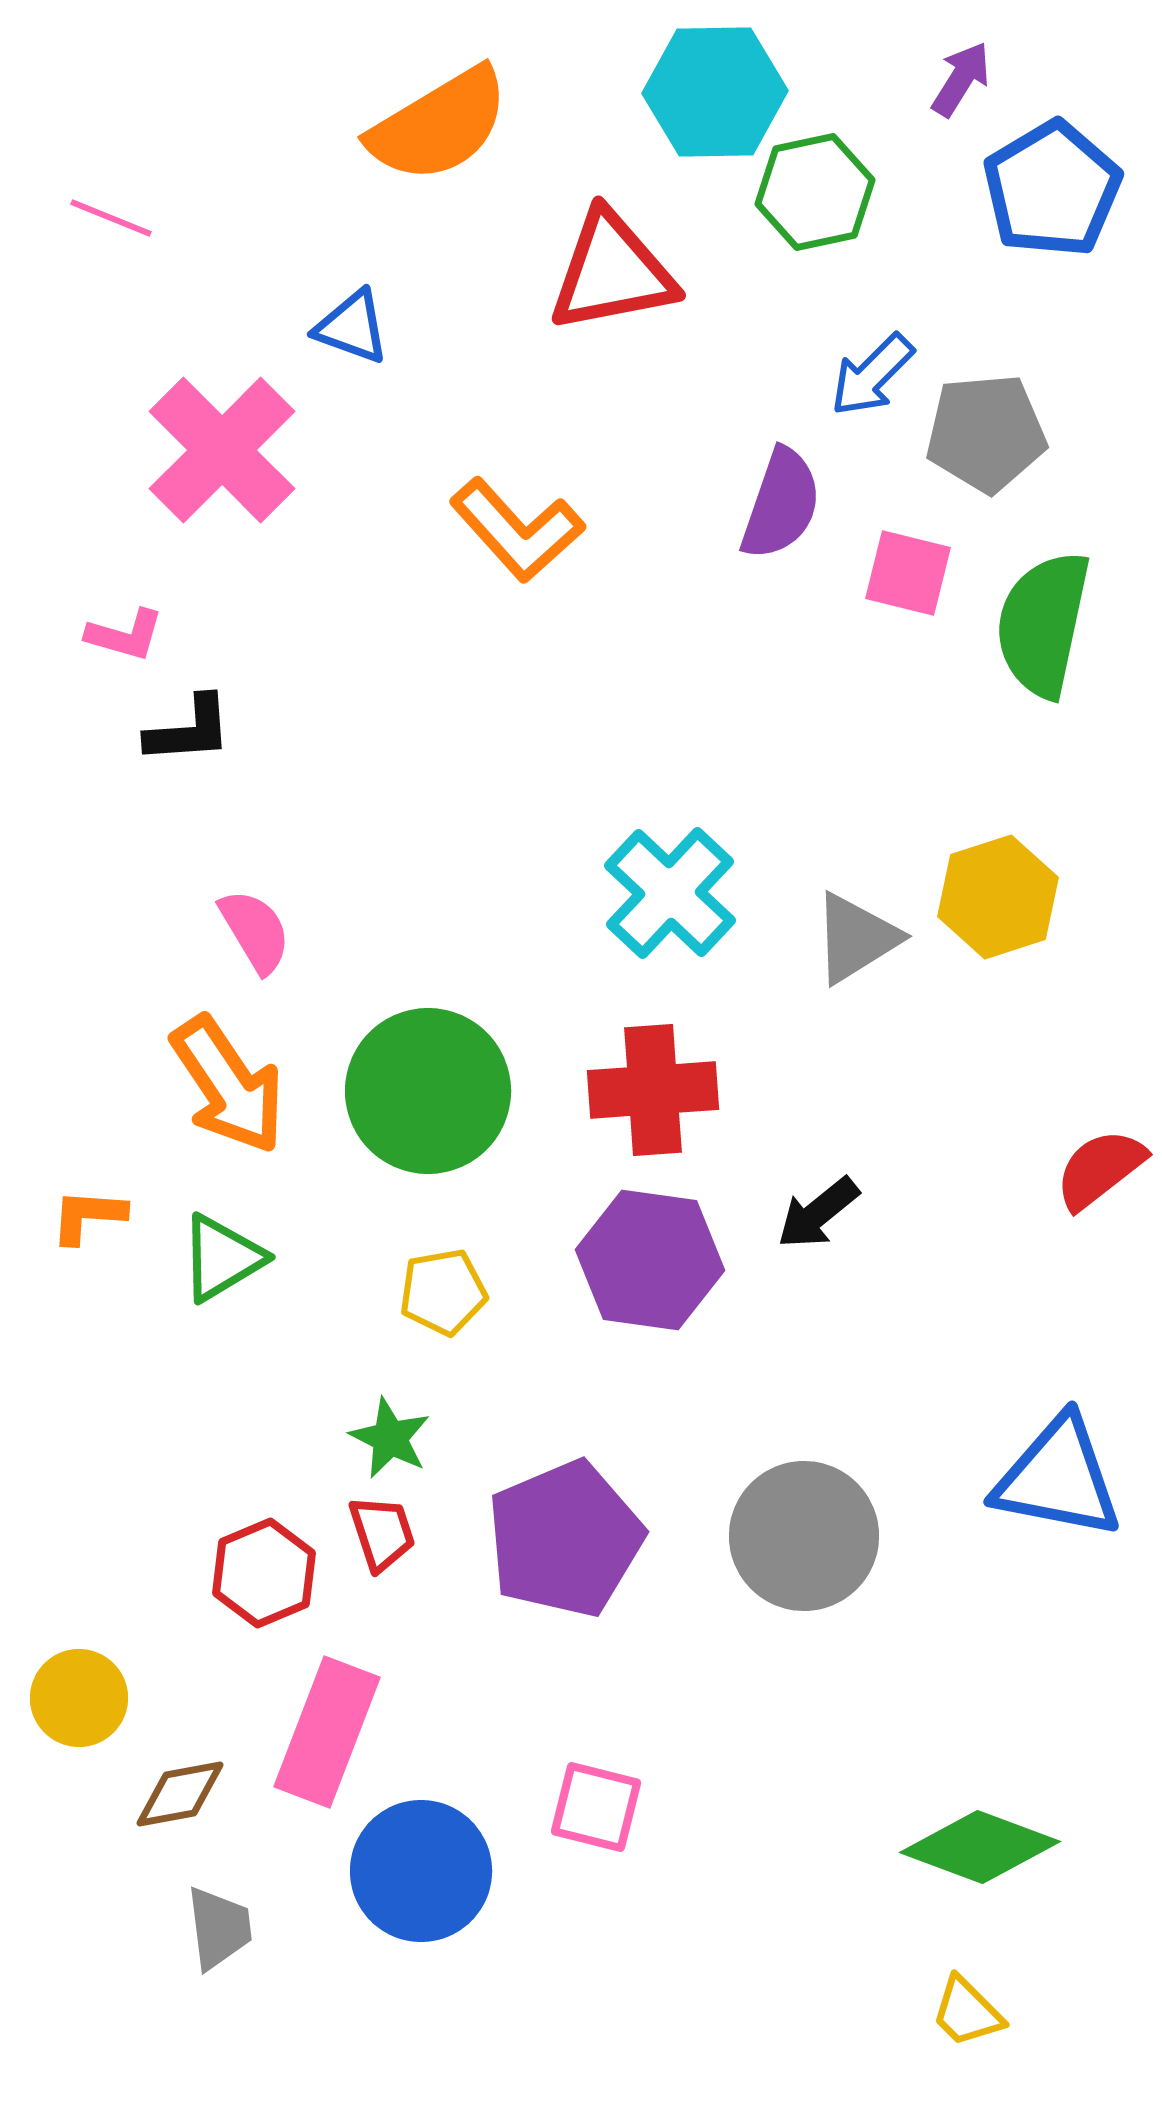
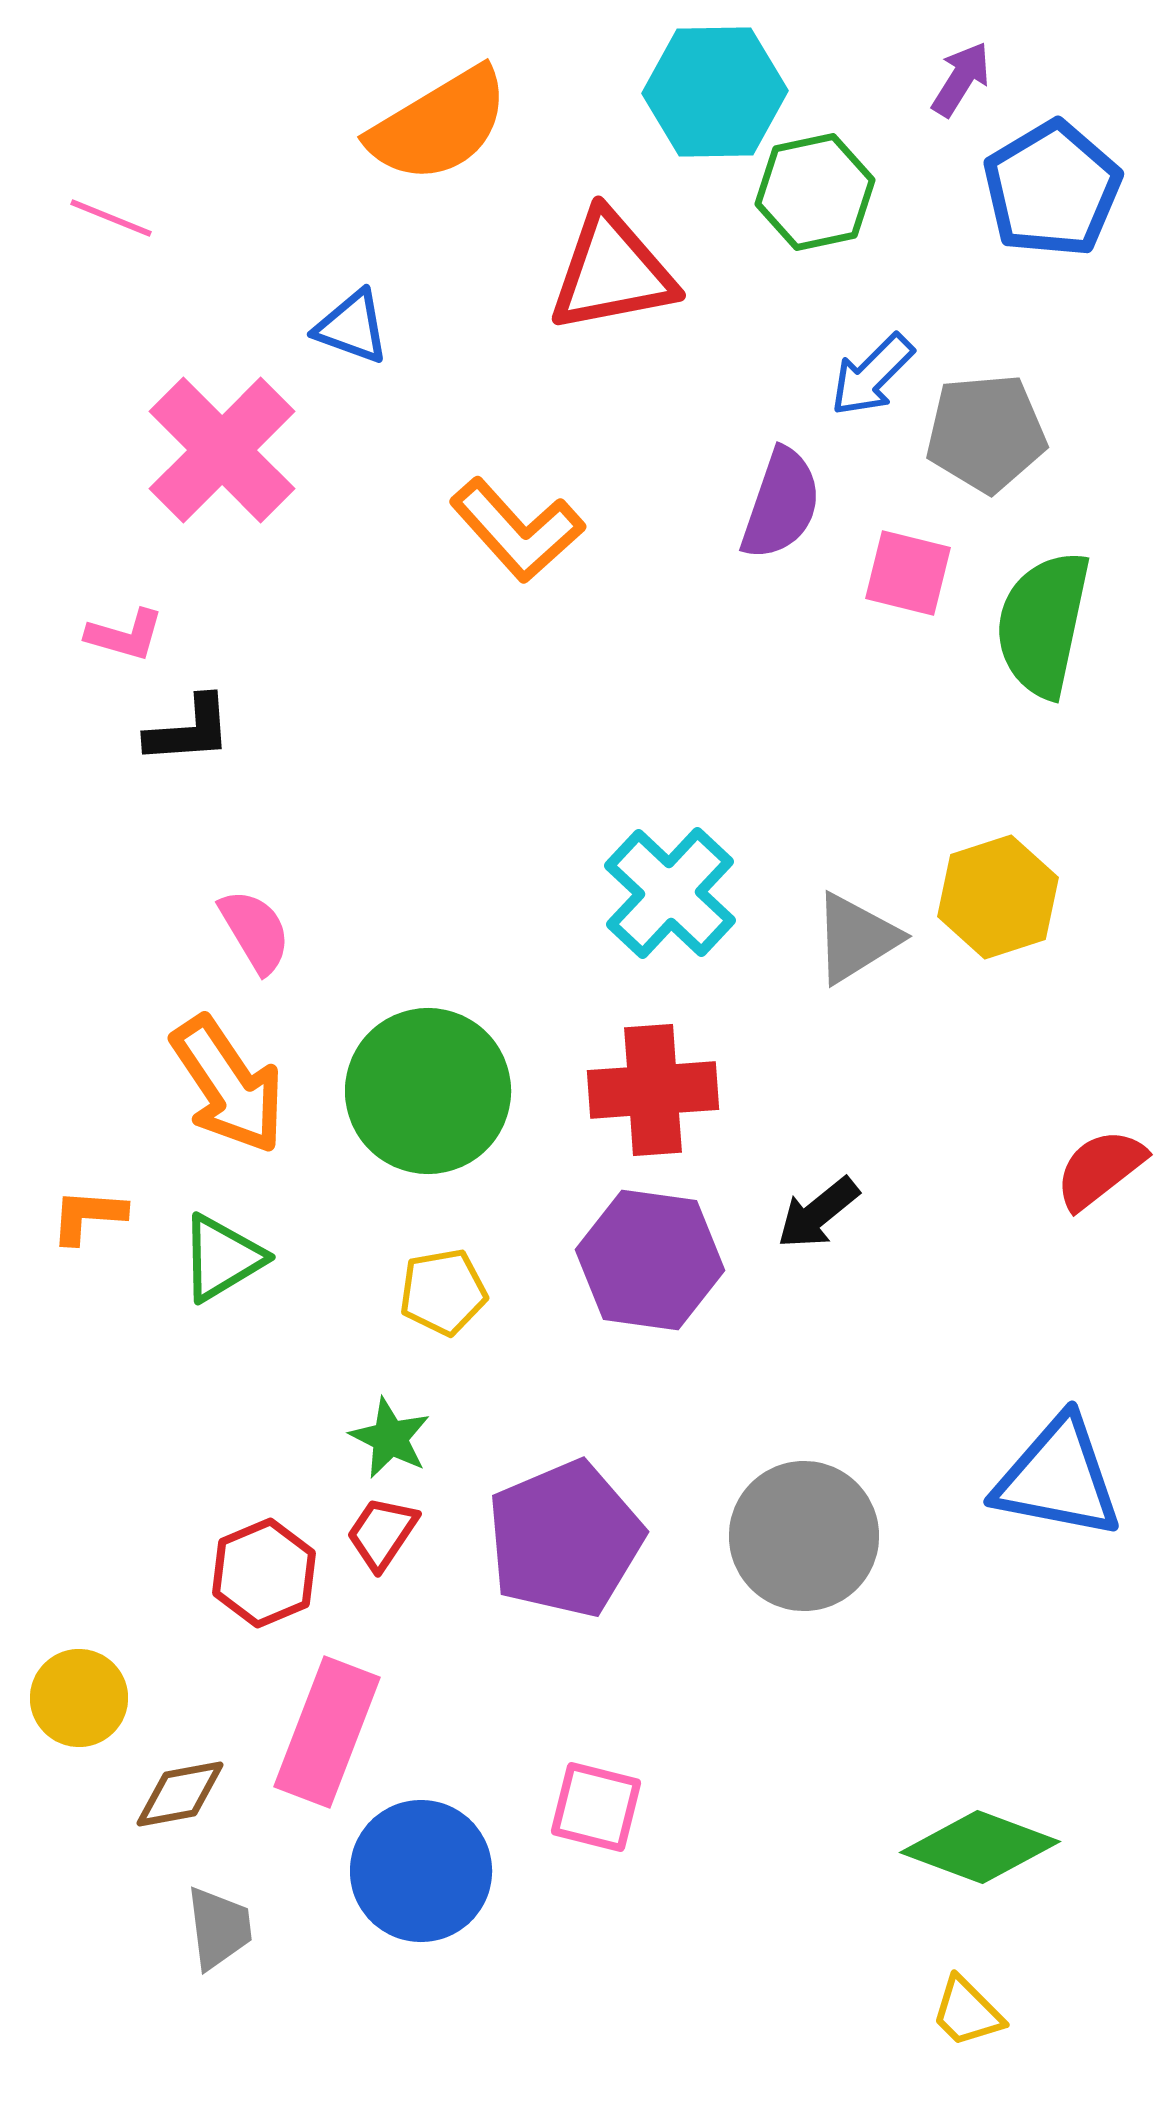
red trapezoid at (382, 1533): rotated 128 degrees counterclockwise
